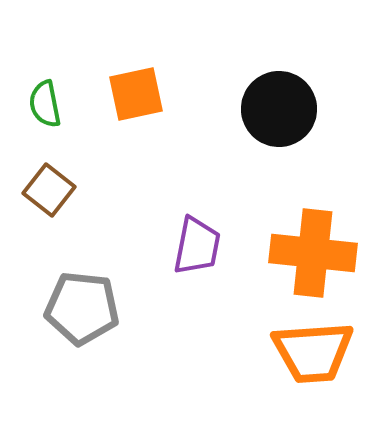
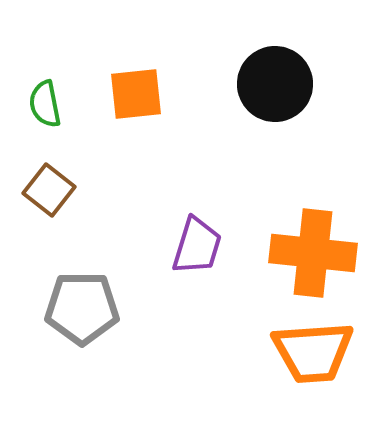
orange square: rotated 6 degrees clockwise
black circle: moved 4 px left, 25 px up
purple trapezoid: rotated 6 degrees clockwise
gray pentagon: rotated 6 degrees counterclockwise
